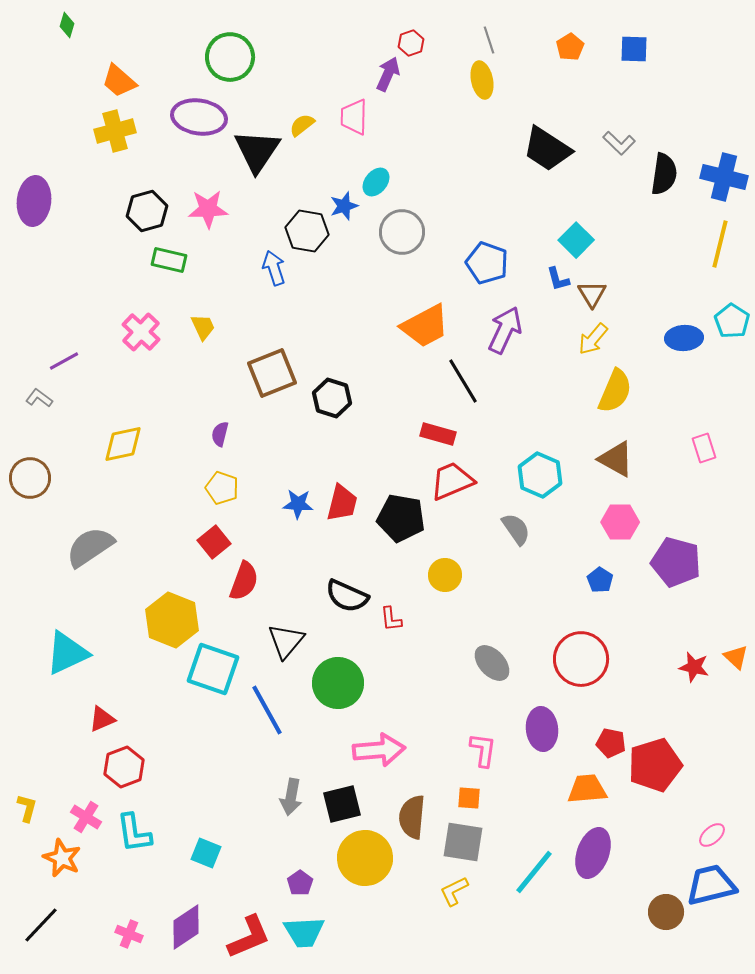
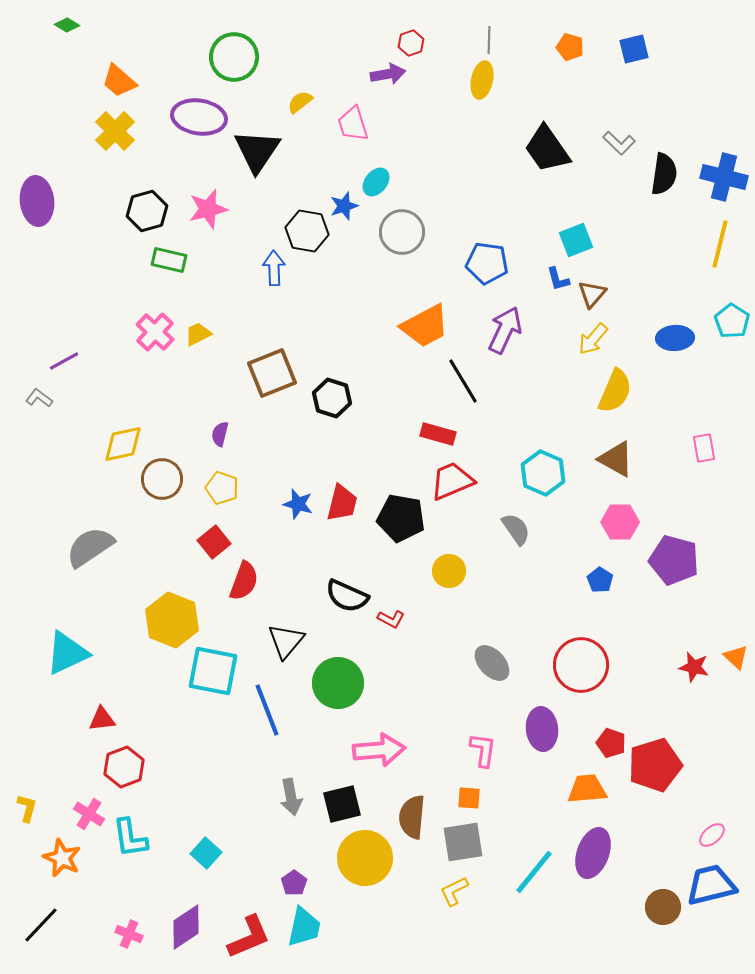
green diamond at (67, 25): rotated 75 degrees counterclockwise
gray line at (489, 40): rotated 20 degrees clockwise
orange pentagon at (570, 47): rotated 24 degrees counterclockwise
blue square at (634, 49): rotated 16 degrees counterclockwise
green circle at (230, 57): moved 4 px right
purple arrow at (388, 74): rotated 56 degrees clockwise
yellow ellipse at (482, 80): rotated 24 degrees clockwise
pink trapezoid at (354, 117): moved 1 px left, 7 px down; rotated 18 degrees counterclockwise
yellow semicircle at (302, 125): moved 2 px left, 23 px up
yellow cross at (115, 131): rotated 30 degrees counterclockwise
black trapezoid at (547, 149): rotated 22 degrees clockwise
purple ellipse at (34, 201): moved 3 px right; rotated 12 degrees counterclockwise
pink star at (208, 209): rotated 12 degrees counterclockwise
cyan square at (576, 240): rotated 24 degrees clockwise
blue pentagon at (487, 263): rotated 12 degrees counterclockwise
blue arrow at (274, 268): rotated 16 degrees clockwise
brown triangle at (592, 294): rotated 12 degrees clockwise
yellow trapezoid at (203, 327): moved 5 px left, 7 px down; rotated 92 degrees counterclockwise
pink cross at (141, 332): moved 14 px right
blue ellipse at (684, 338): moved 9 px left
pink rectangle at (704, 448): rotated 8 degrees clockwise
cyan hexagon at (540, 475): moved 3 px right, 2 px up
brown circle at (30, 478): moved 132 px right, 1 px down
blue star at (298, 504): rotated 12 degrees clockwise
purple pentagon at (676, 562): moved 2 px left, 2 px up
yellow circle at (445, 575): moved 4 px right, 4 px up
red L-shape at (391, 619): rotated 56 degrees counterclockwise
red circle at (581, 659): moved 6 px down
cyan square at (213, 669): moved 2 px down; rotated 8 degrees counterclockwise
blue line at (267, 710): rotated 8 degrees clockwise
red triangle at (102, 719): rotated 16 degrees clockwise
red pentagon at (611, 743): rotated 8 degrees clockwise
gray arrow at (291, 797): rotated 21 degrees counterclockwise
pink cross at (86, 817): moved 3 px right, 3 px up
cyan L-shape at (134, 833): moved 4 px left, 5 px down
gray square at (463, 842): rotated 18 degrees counterclockwise
cyan square at (206, 853): rotated 20 degrees clockwise
purple pentagon at (300, 883): moved 6 px left
brown circle at (666, 912): moved 3 px left, 5 px up
cyan trapezoid at (304, 932): moved 5 px up; rotated 75 degrees counterclockwise
